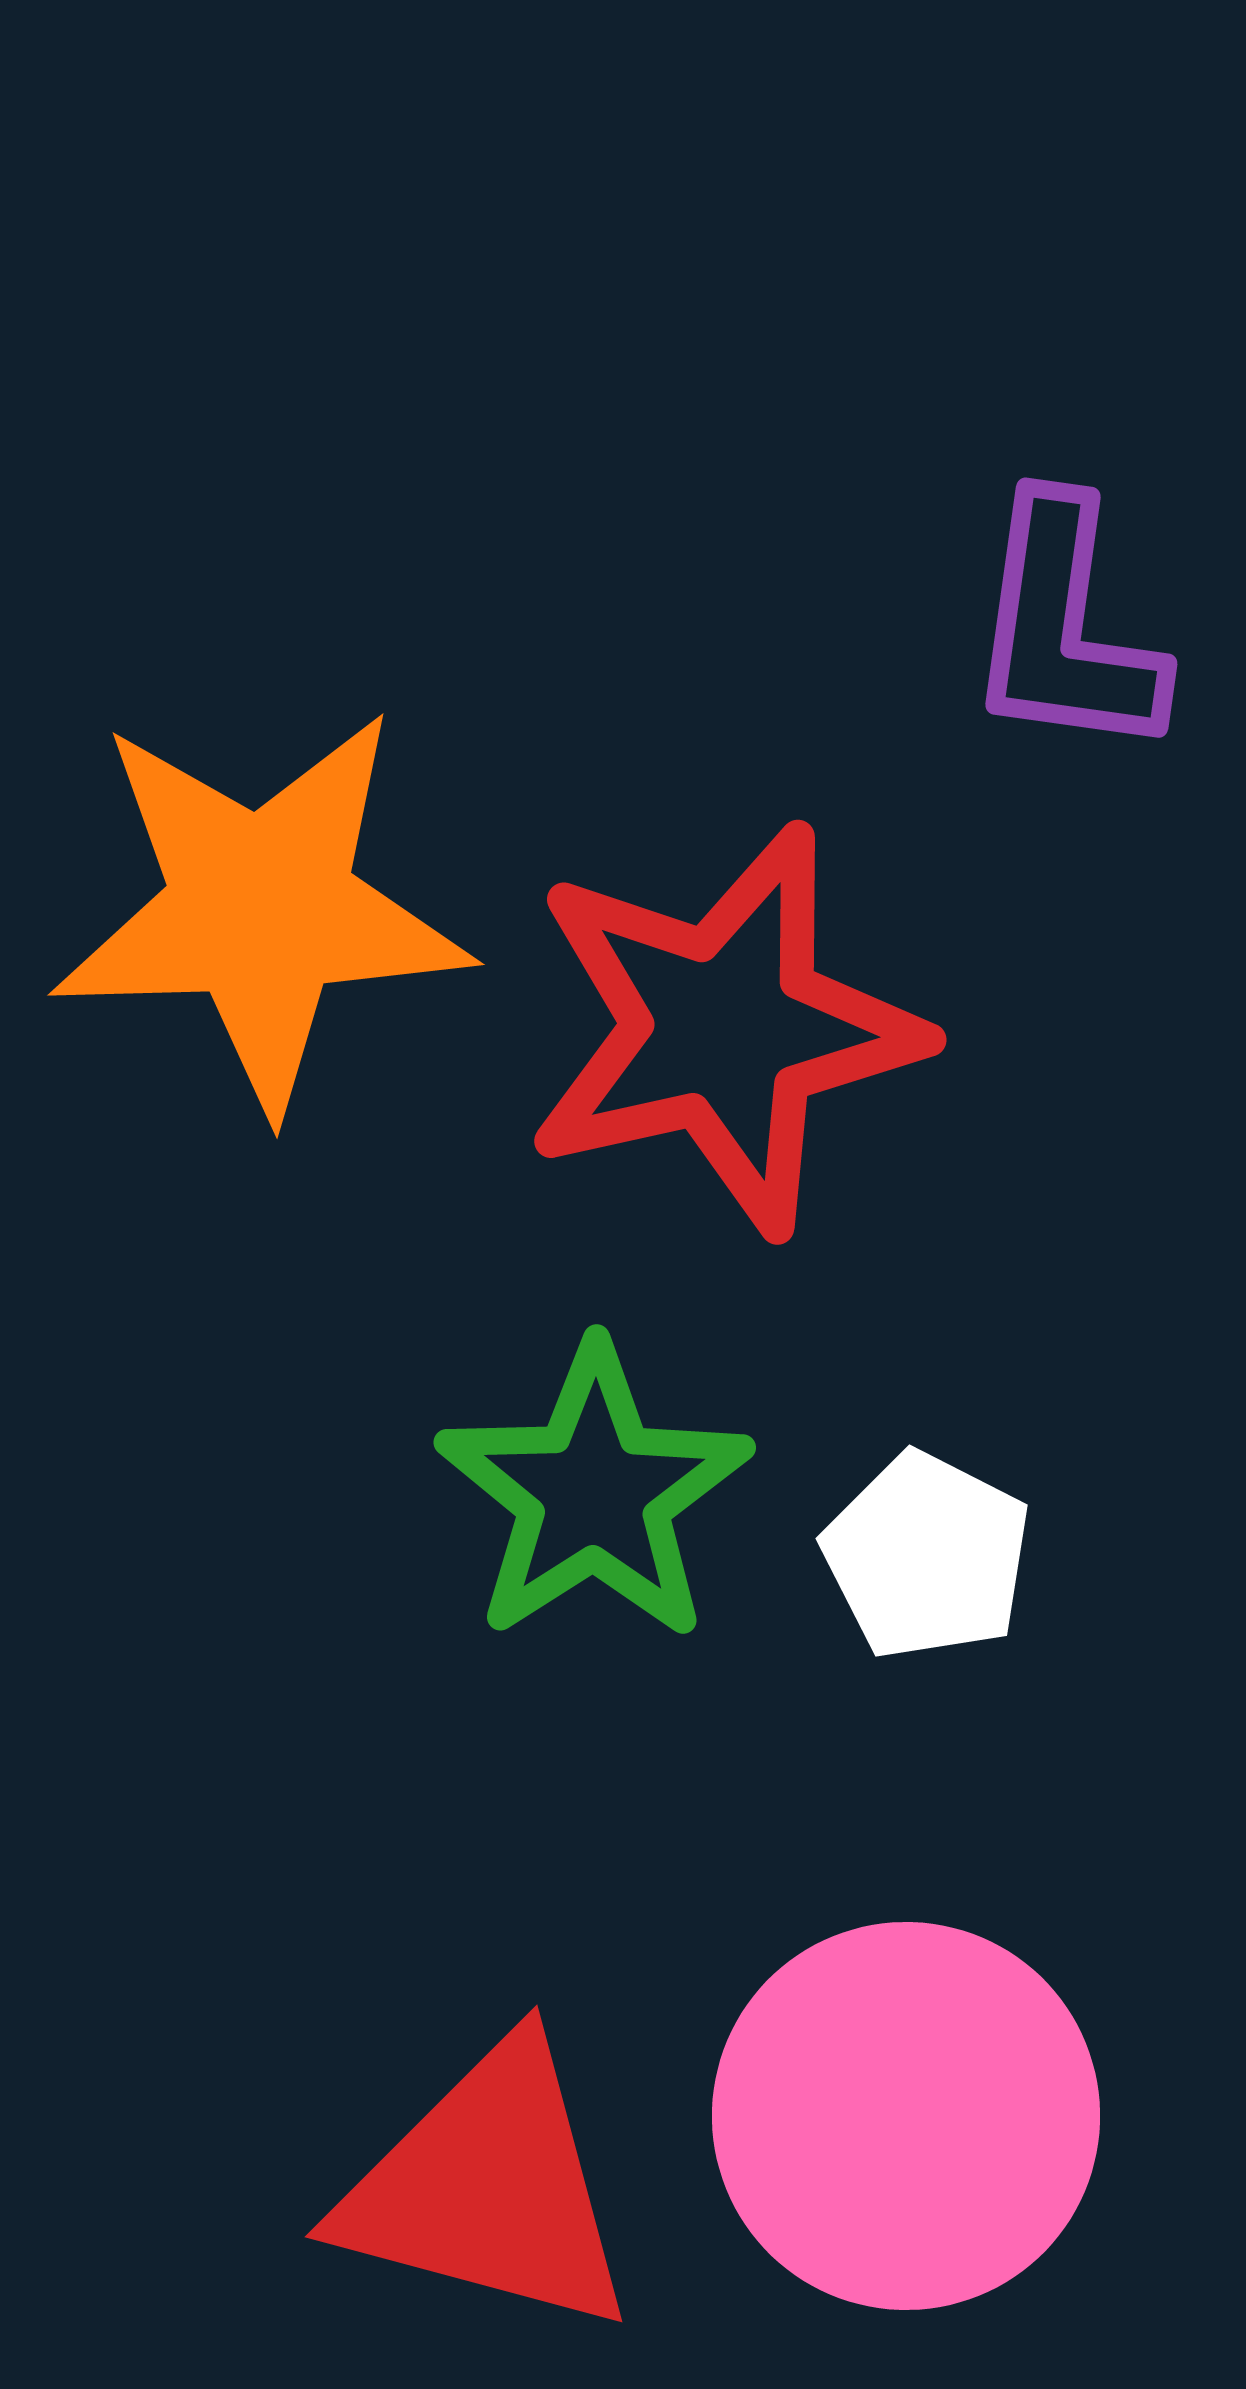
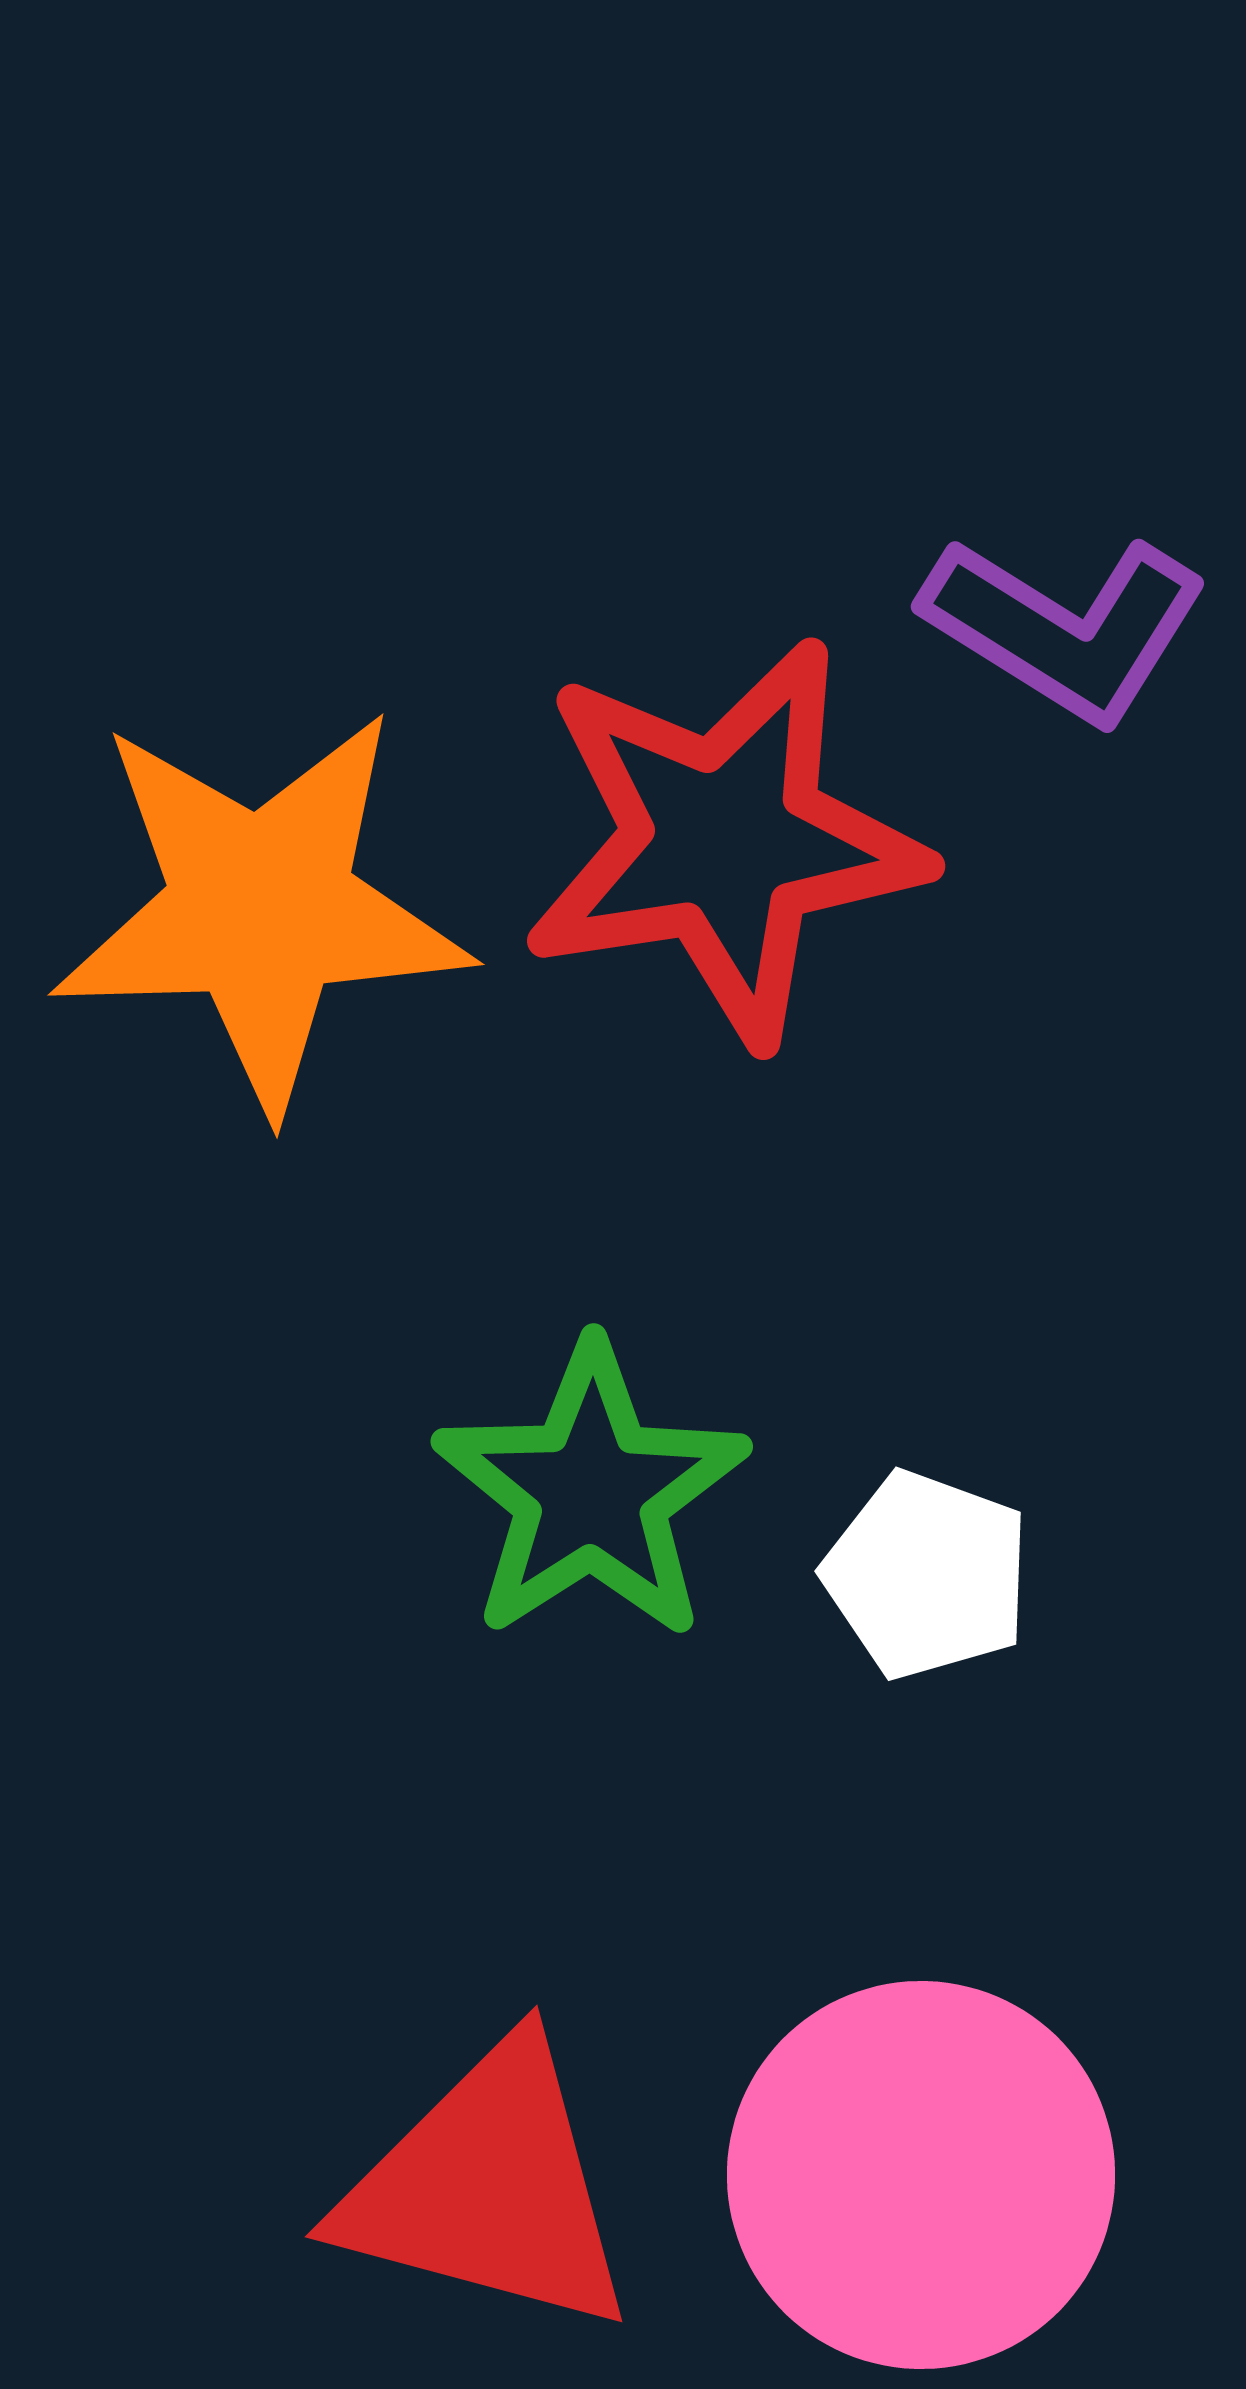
purple L-shape: rotated 66 degrees counterclockwise
red star: moved 188 px up; rotated 4 degrees clockwise
green star: moved 3 px left, 1 px up
white pentagon: moved 19 px down; rotated 7 degrees counterclockwise
pink circle: moved 15 px right, 59 px down
